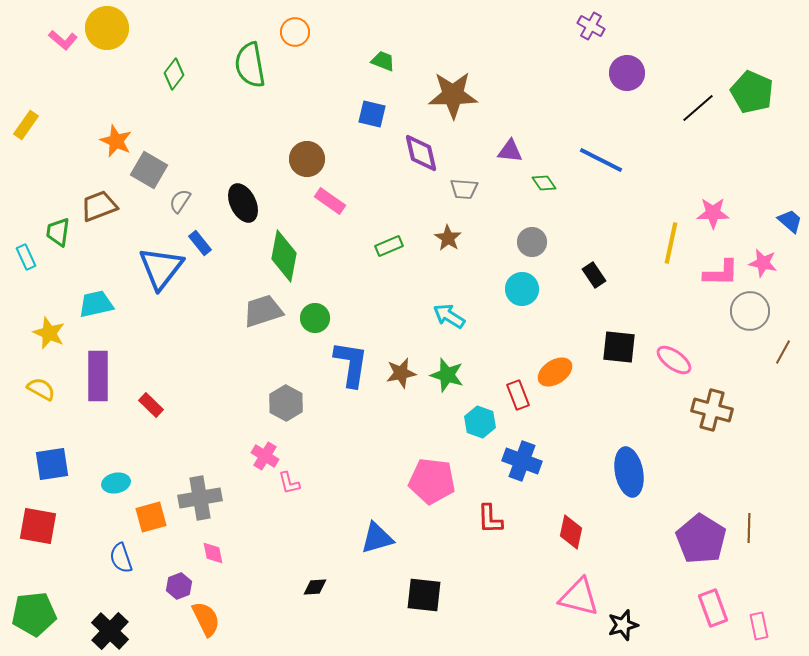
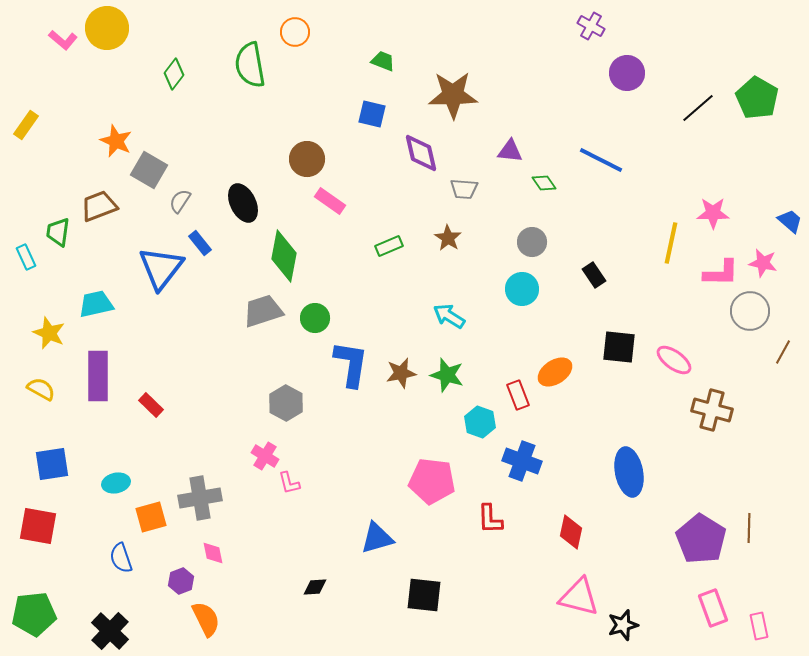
green pentagon at (752, 92): moved 5 px right, 6 px down; rotated 6 degrees clockwise
purple hexagon at (179, 586): moved 2 px right, 5 px up
